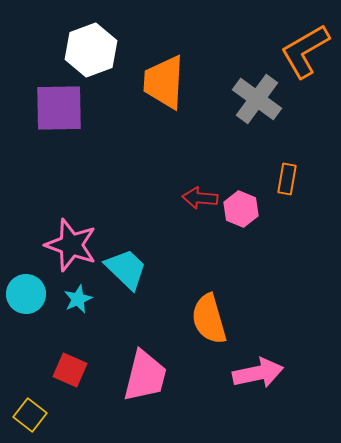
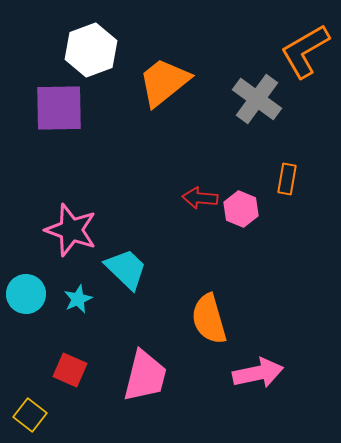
orange trapezoid: rotated 48 degrees clockwise
pink star: moved 15 px up
